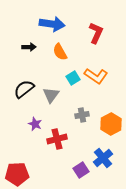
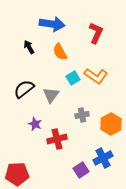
black arrow: rotated 120 degrees counterclockwise
blue cross: rotated 12 degrees clockwise
